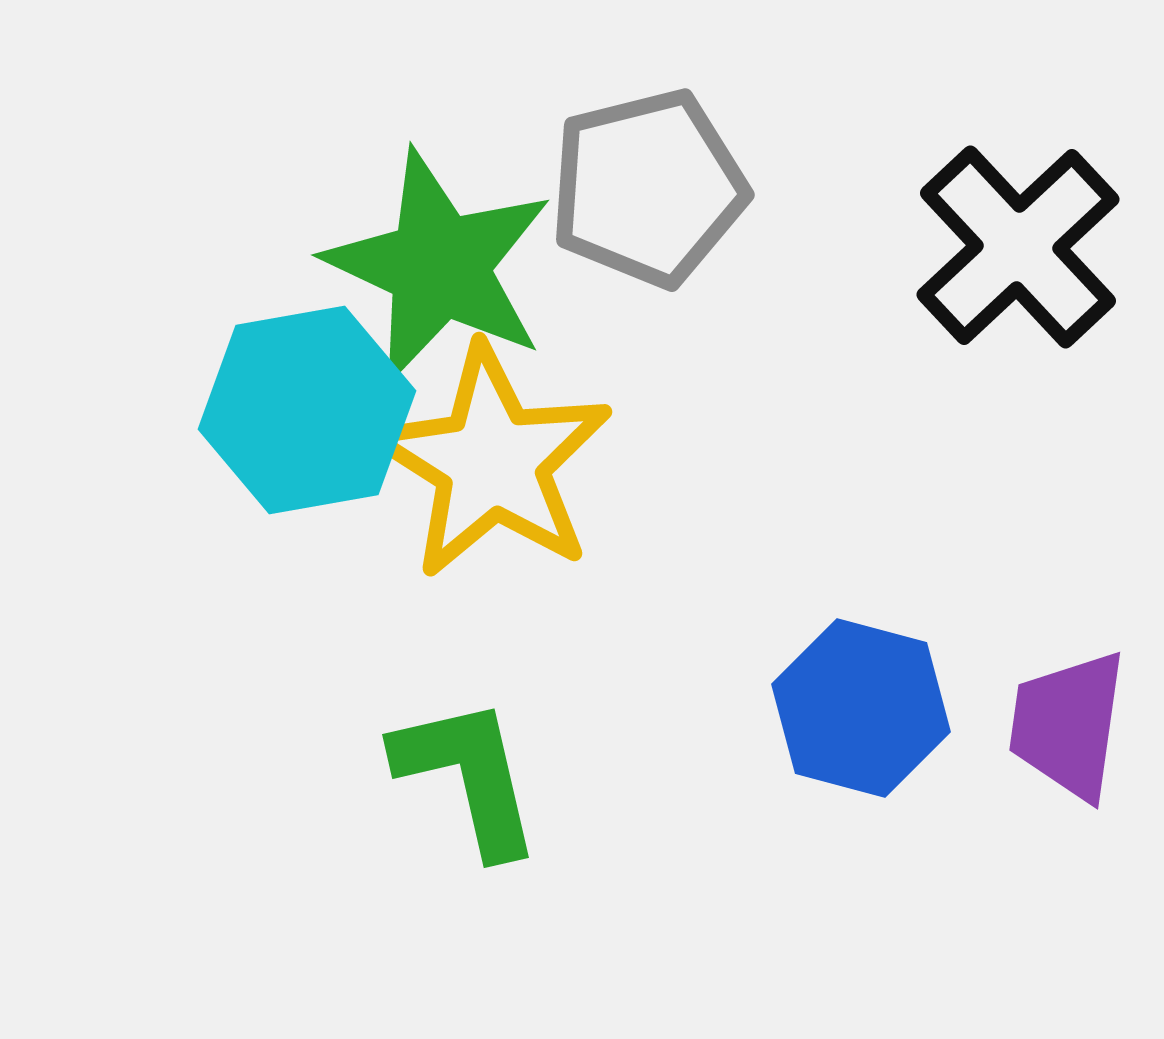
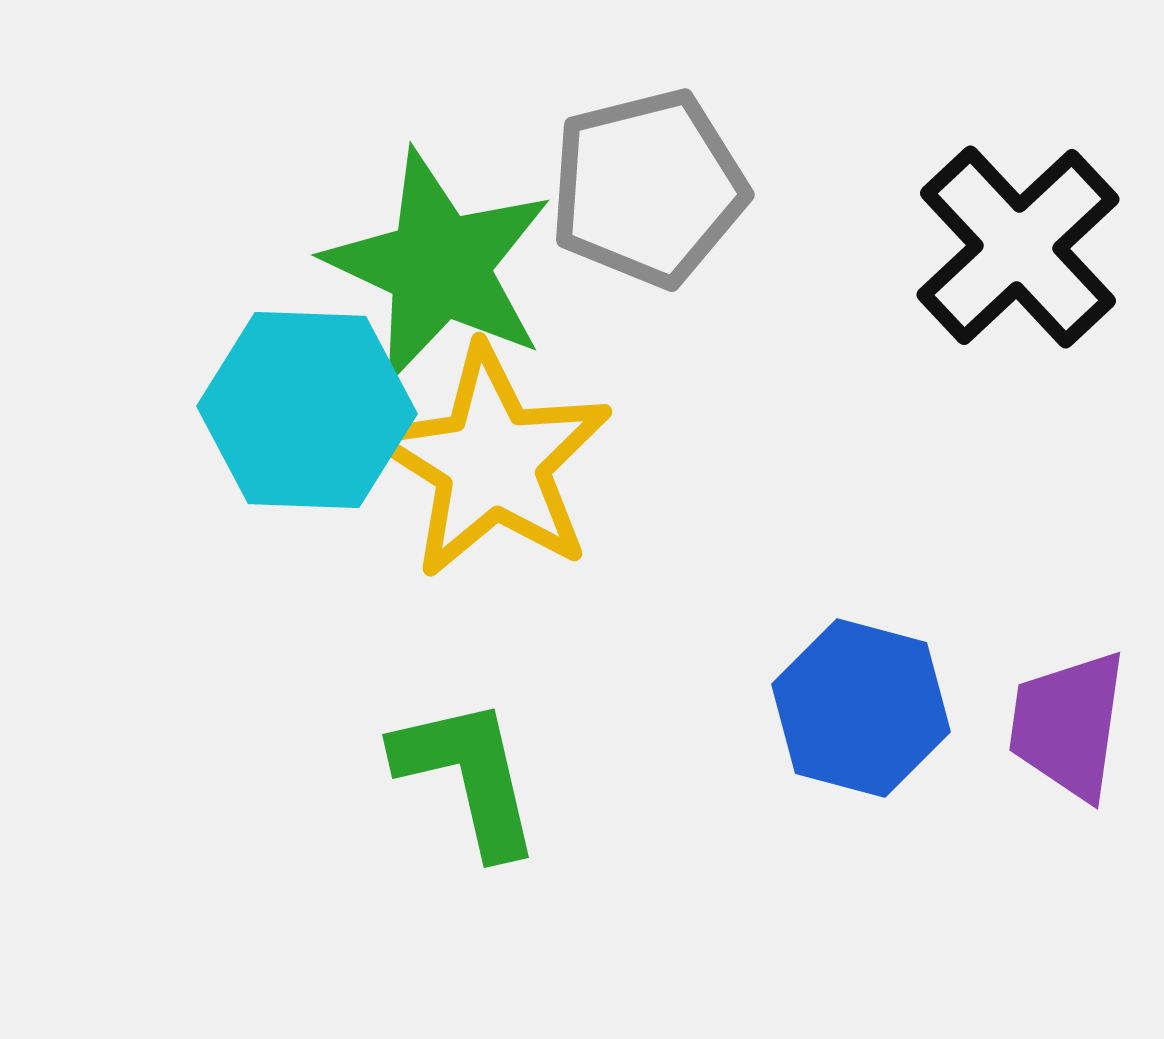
cyan hexagon: rotated 12 degrees clockwise
